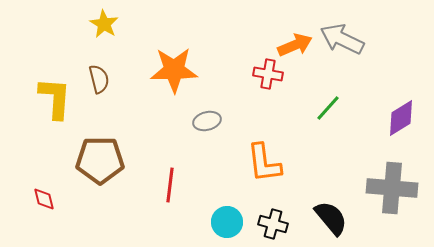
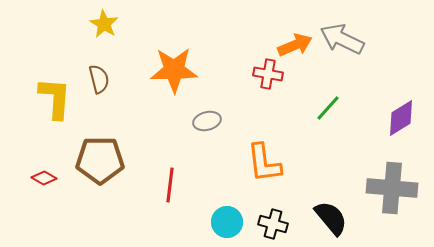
red diamond: moved 21 px up; rotated 45 degrees counterclockwise
